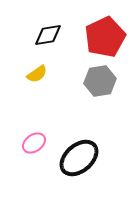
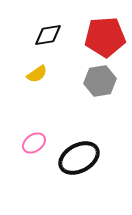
red pentagon: rotated 21 degrees clockwise
black ellipse: rotated 12 degrees clockwise
